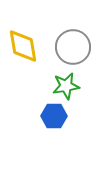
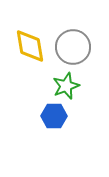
yellow diamond: moved 7 px right
green star: rotated 12 degrees counterclockwise
